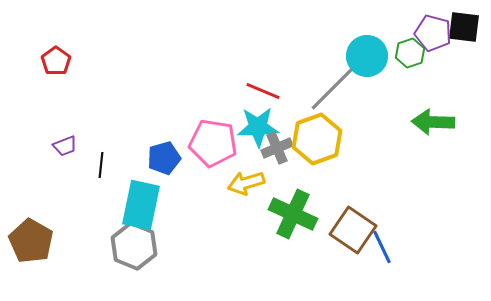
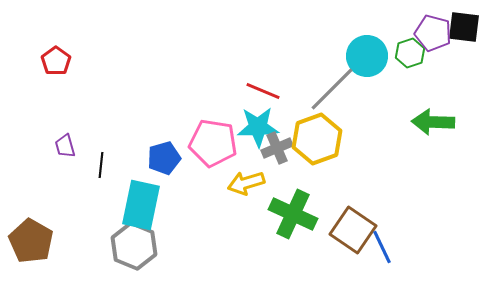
purple trapezoid: rotated 95 degrees clockwise
